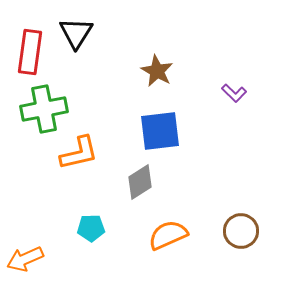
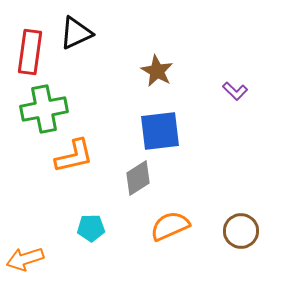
black triangle: rotated 33 degrees clockwise
purple L-shape: moved 1 px right, 2 px up
orange L-shape: moved 5 px left, 3 px down
gray diamond: moved 2 px left, 4 px up
orange semicircle: moved 2 px right, 9 px up
orange arrow: rotated 6 degrees clockwise
